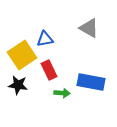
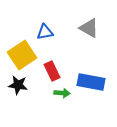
blue triangle: moved 7 px up
red rectangle: moved 3 px right, 1 px down
